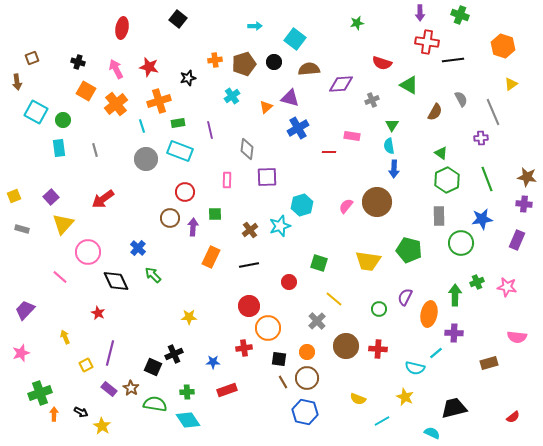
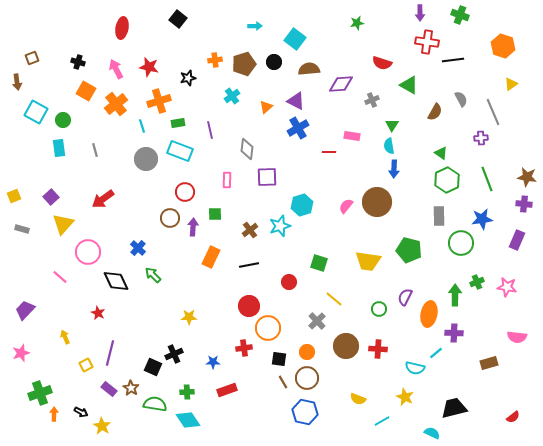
purple triangle at (290, 98): moved 6 px right, 3 px down; rotated 12 degrees clockwise
